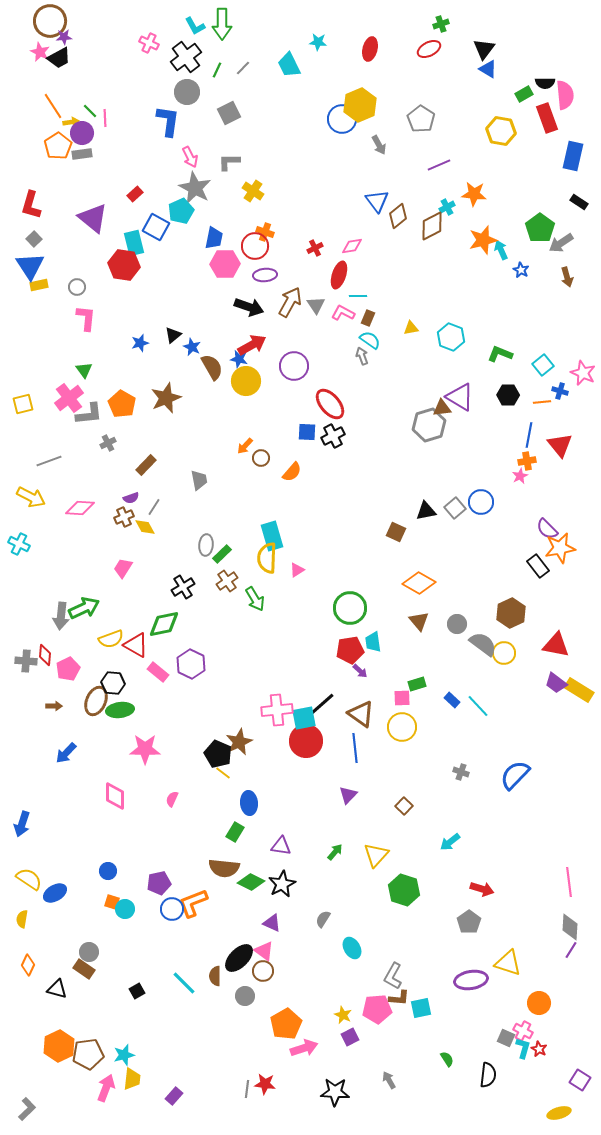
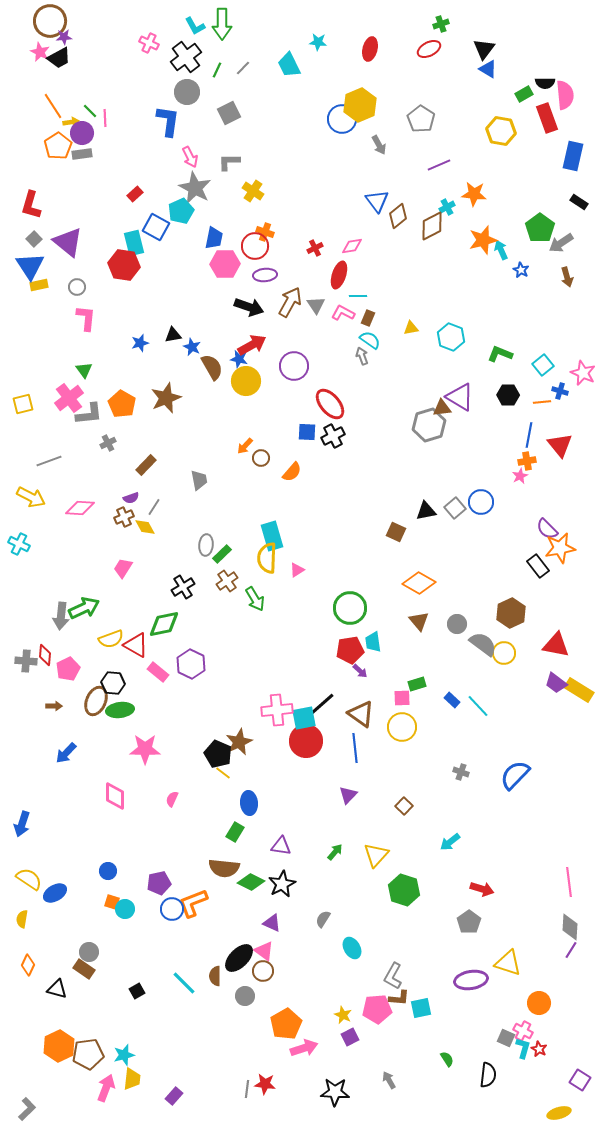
purple triangle at (93, 218): moved 25 px left, 24 px down
black triangle at (173, 335): rotated 30 degrees clockwise
